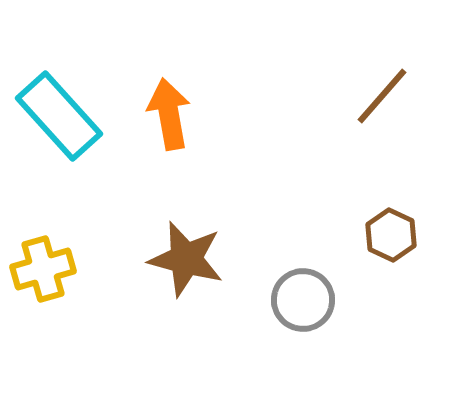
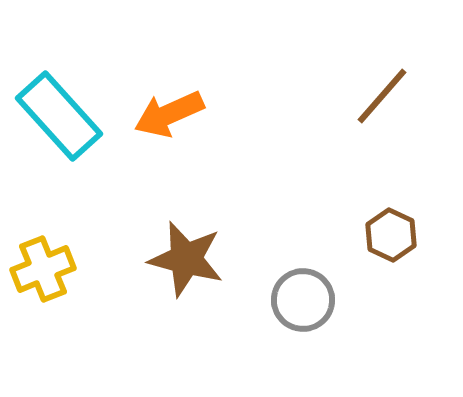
orange arrow: rotated 104 degrees counterclockwise
yellow cross: rotated 6 degrees counterclockwise
